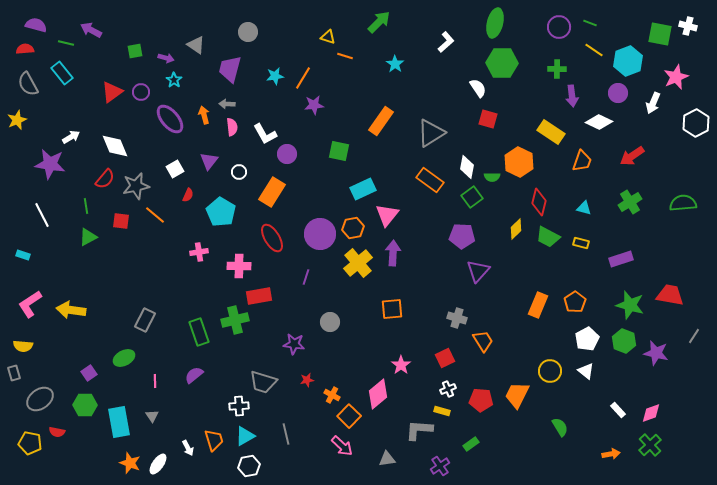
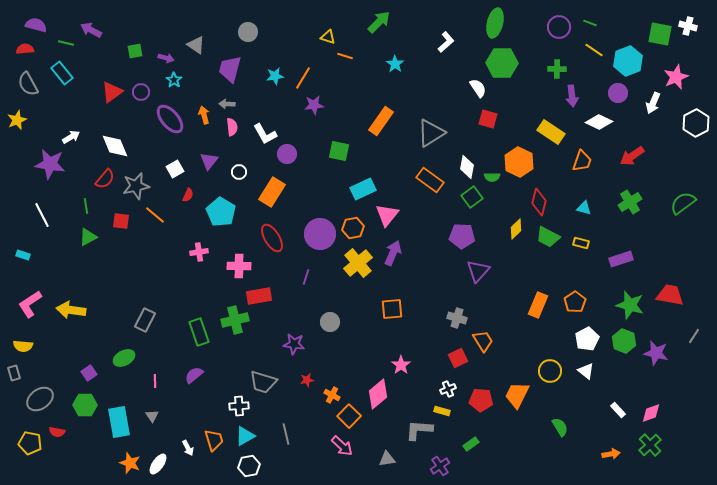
green semicircle at (683, 203): rotated 32 degrees counterclockwise
purple arrow at (393, 253): rotated 20 degrees clockwise
red square at (445, 358): moved 13 px right
